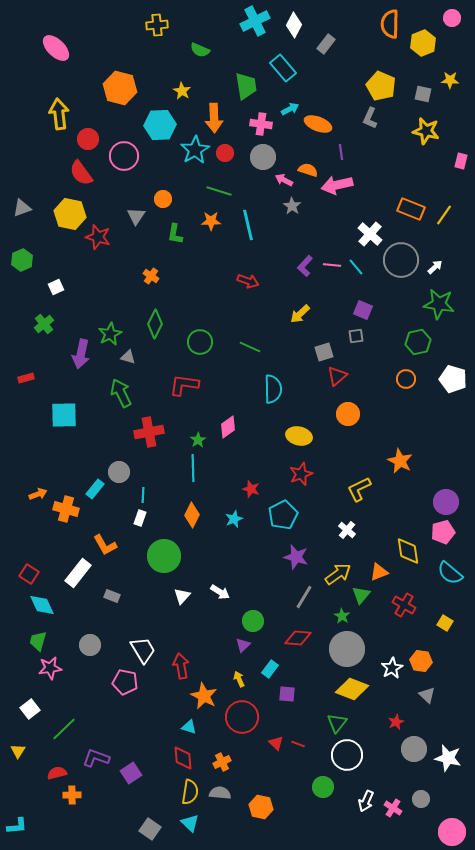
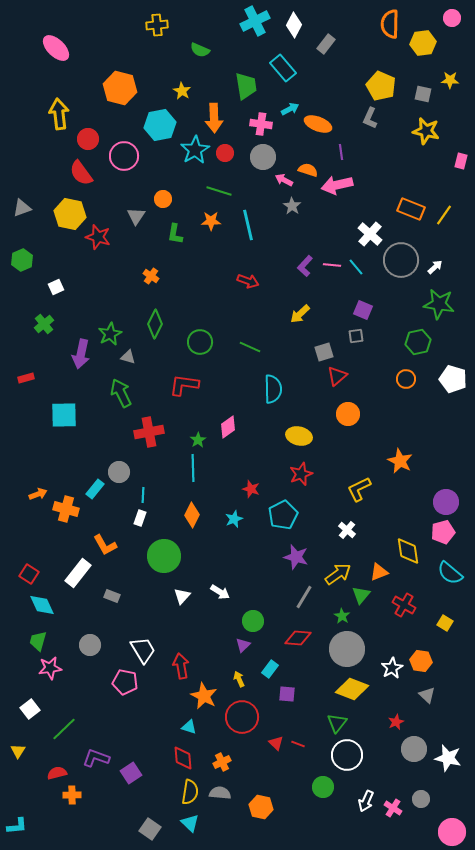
yellow hexagon at (423, 43): rotated 15 degrees clockwise
cyan hexagon at (160, 125): rotated 8 degrees counterclockwise
